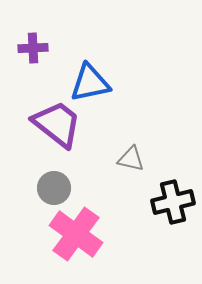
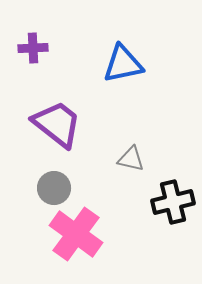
blue triangle: moved 33 px right, 19 px up
